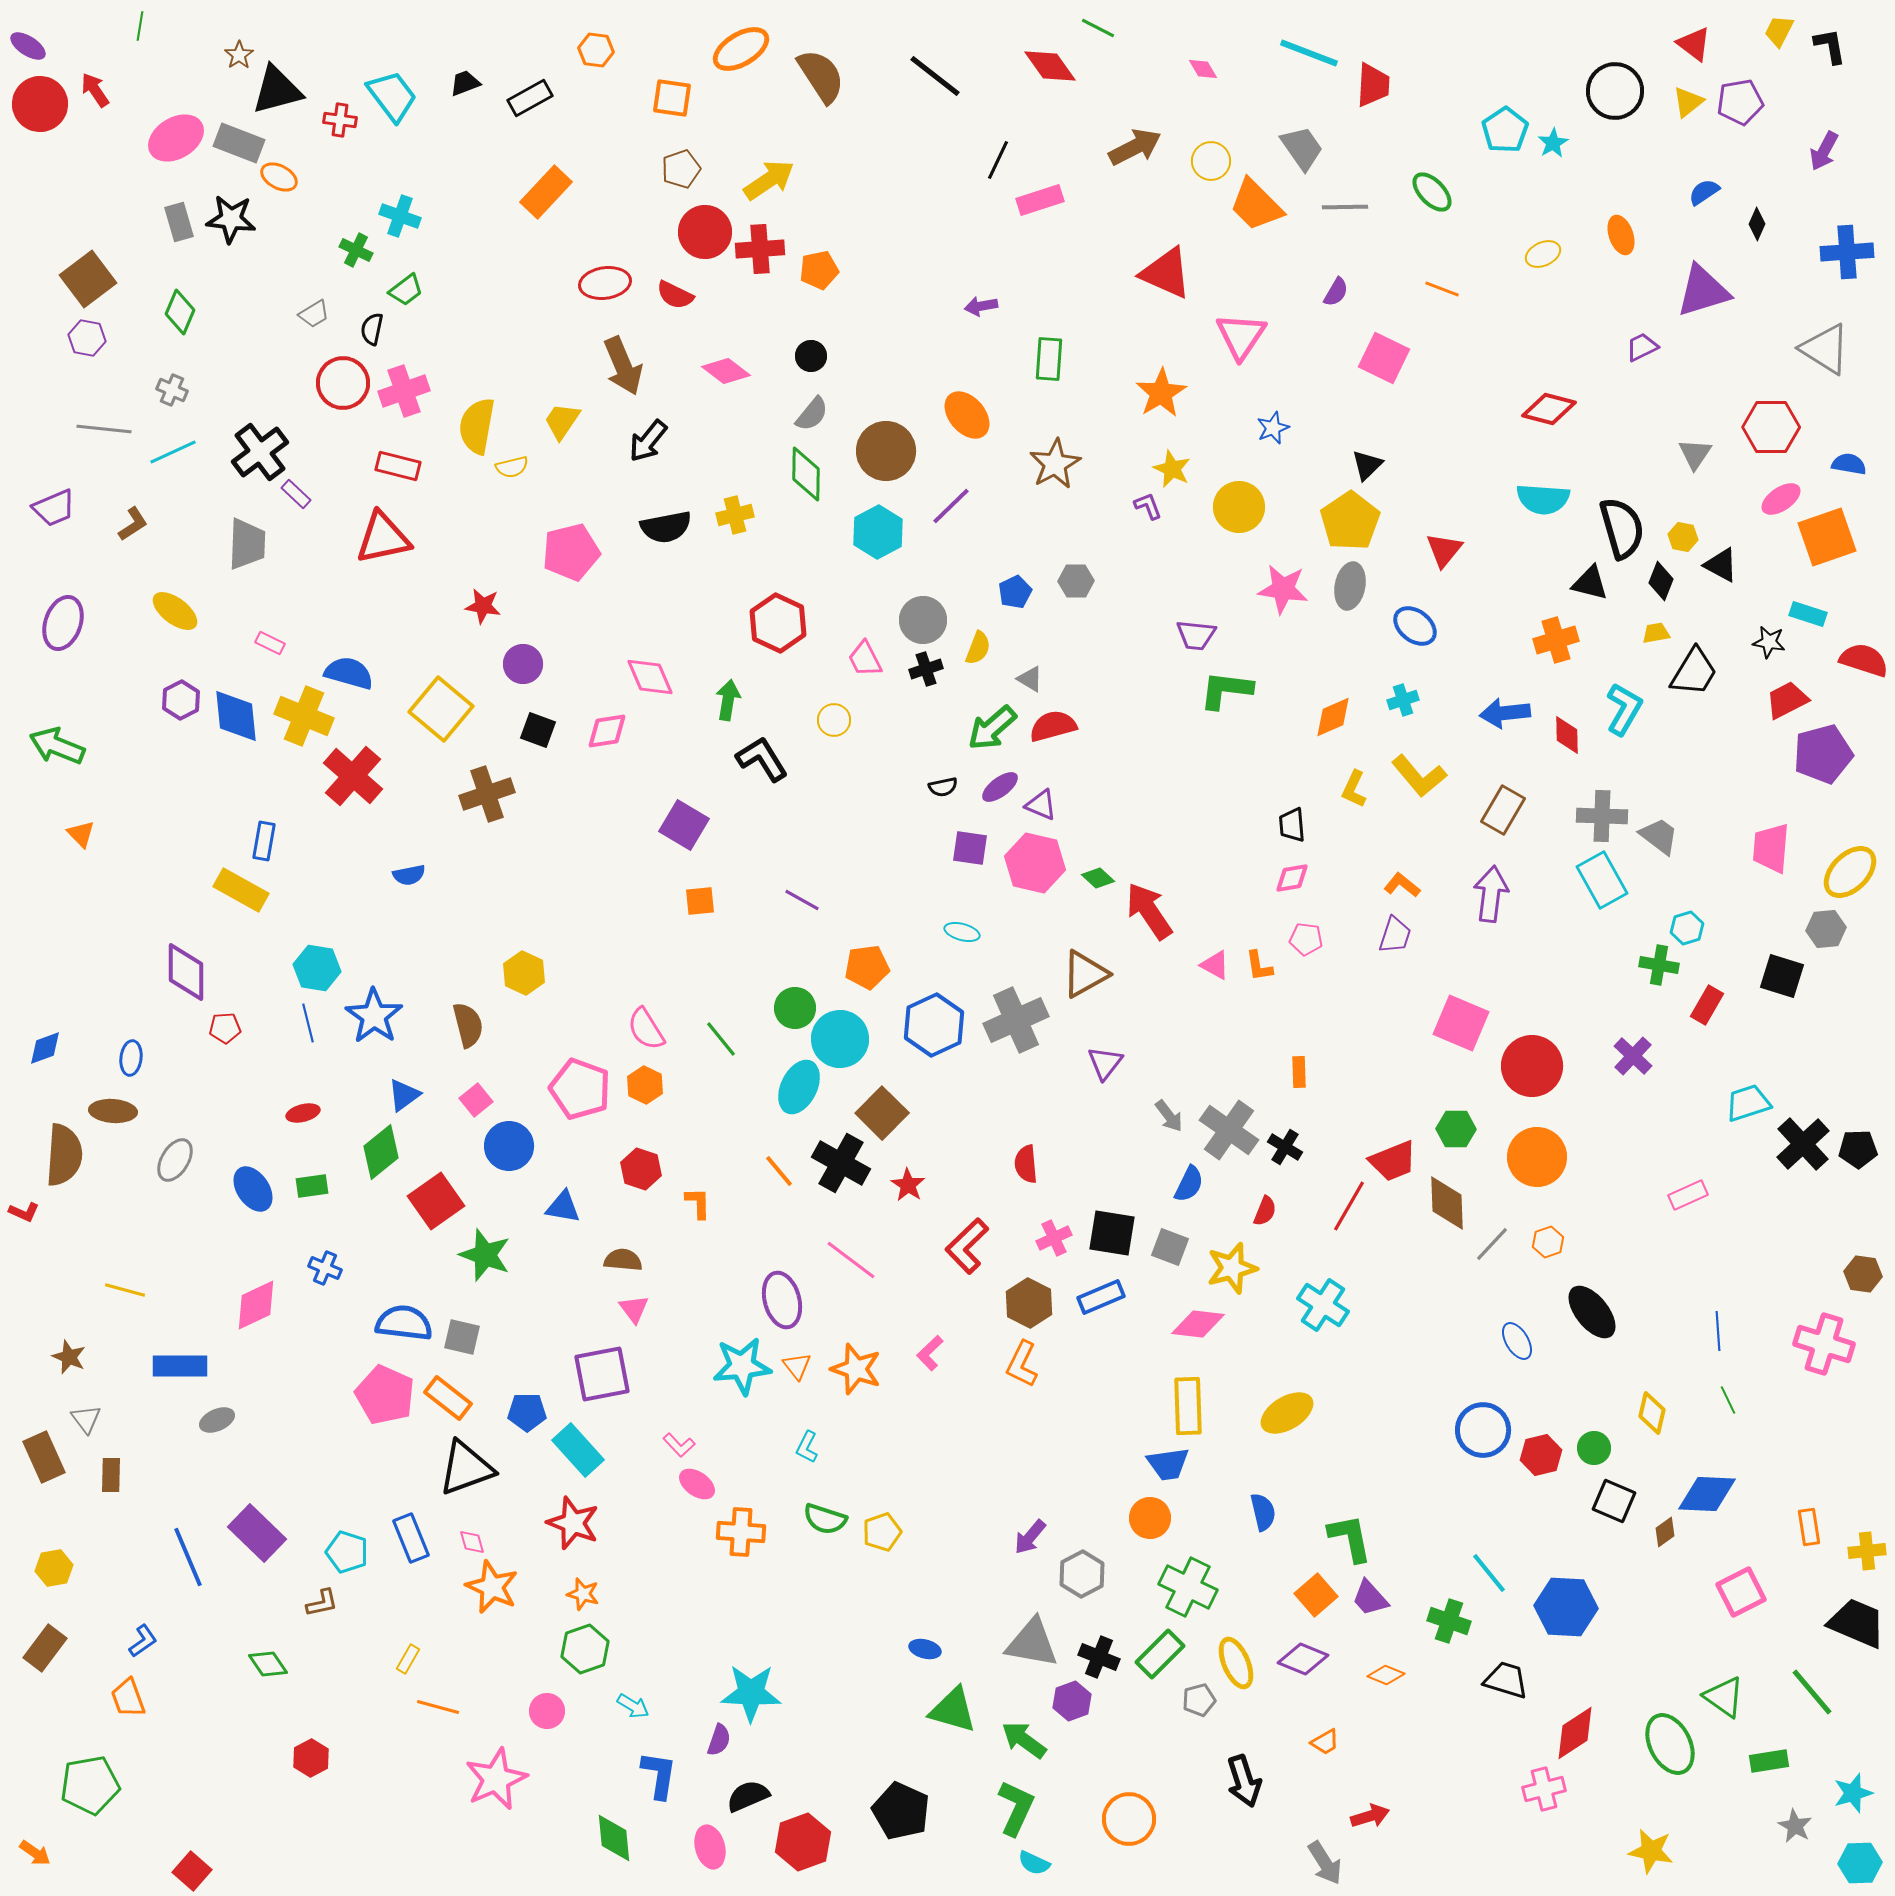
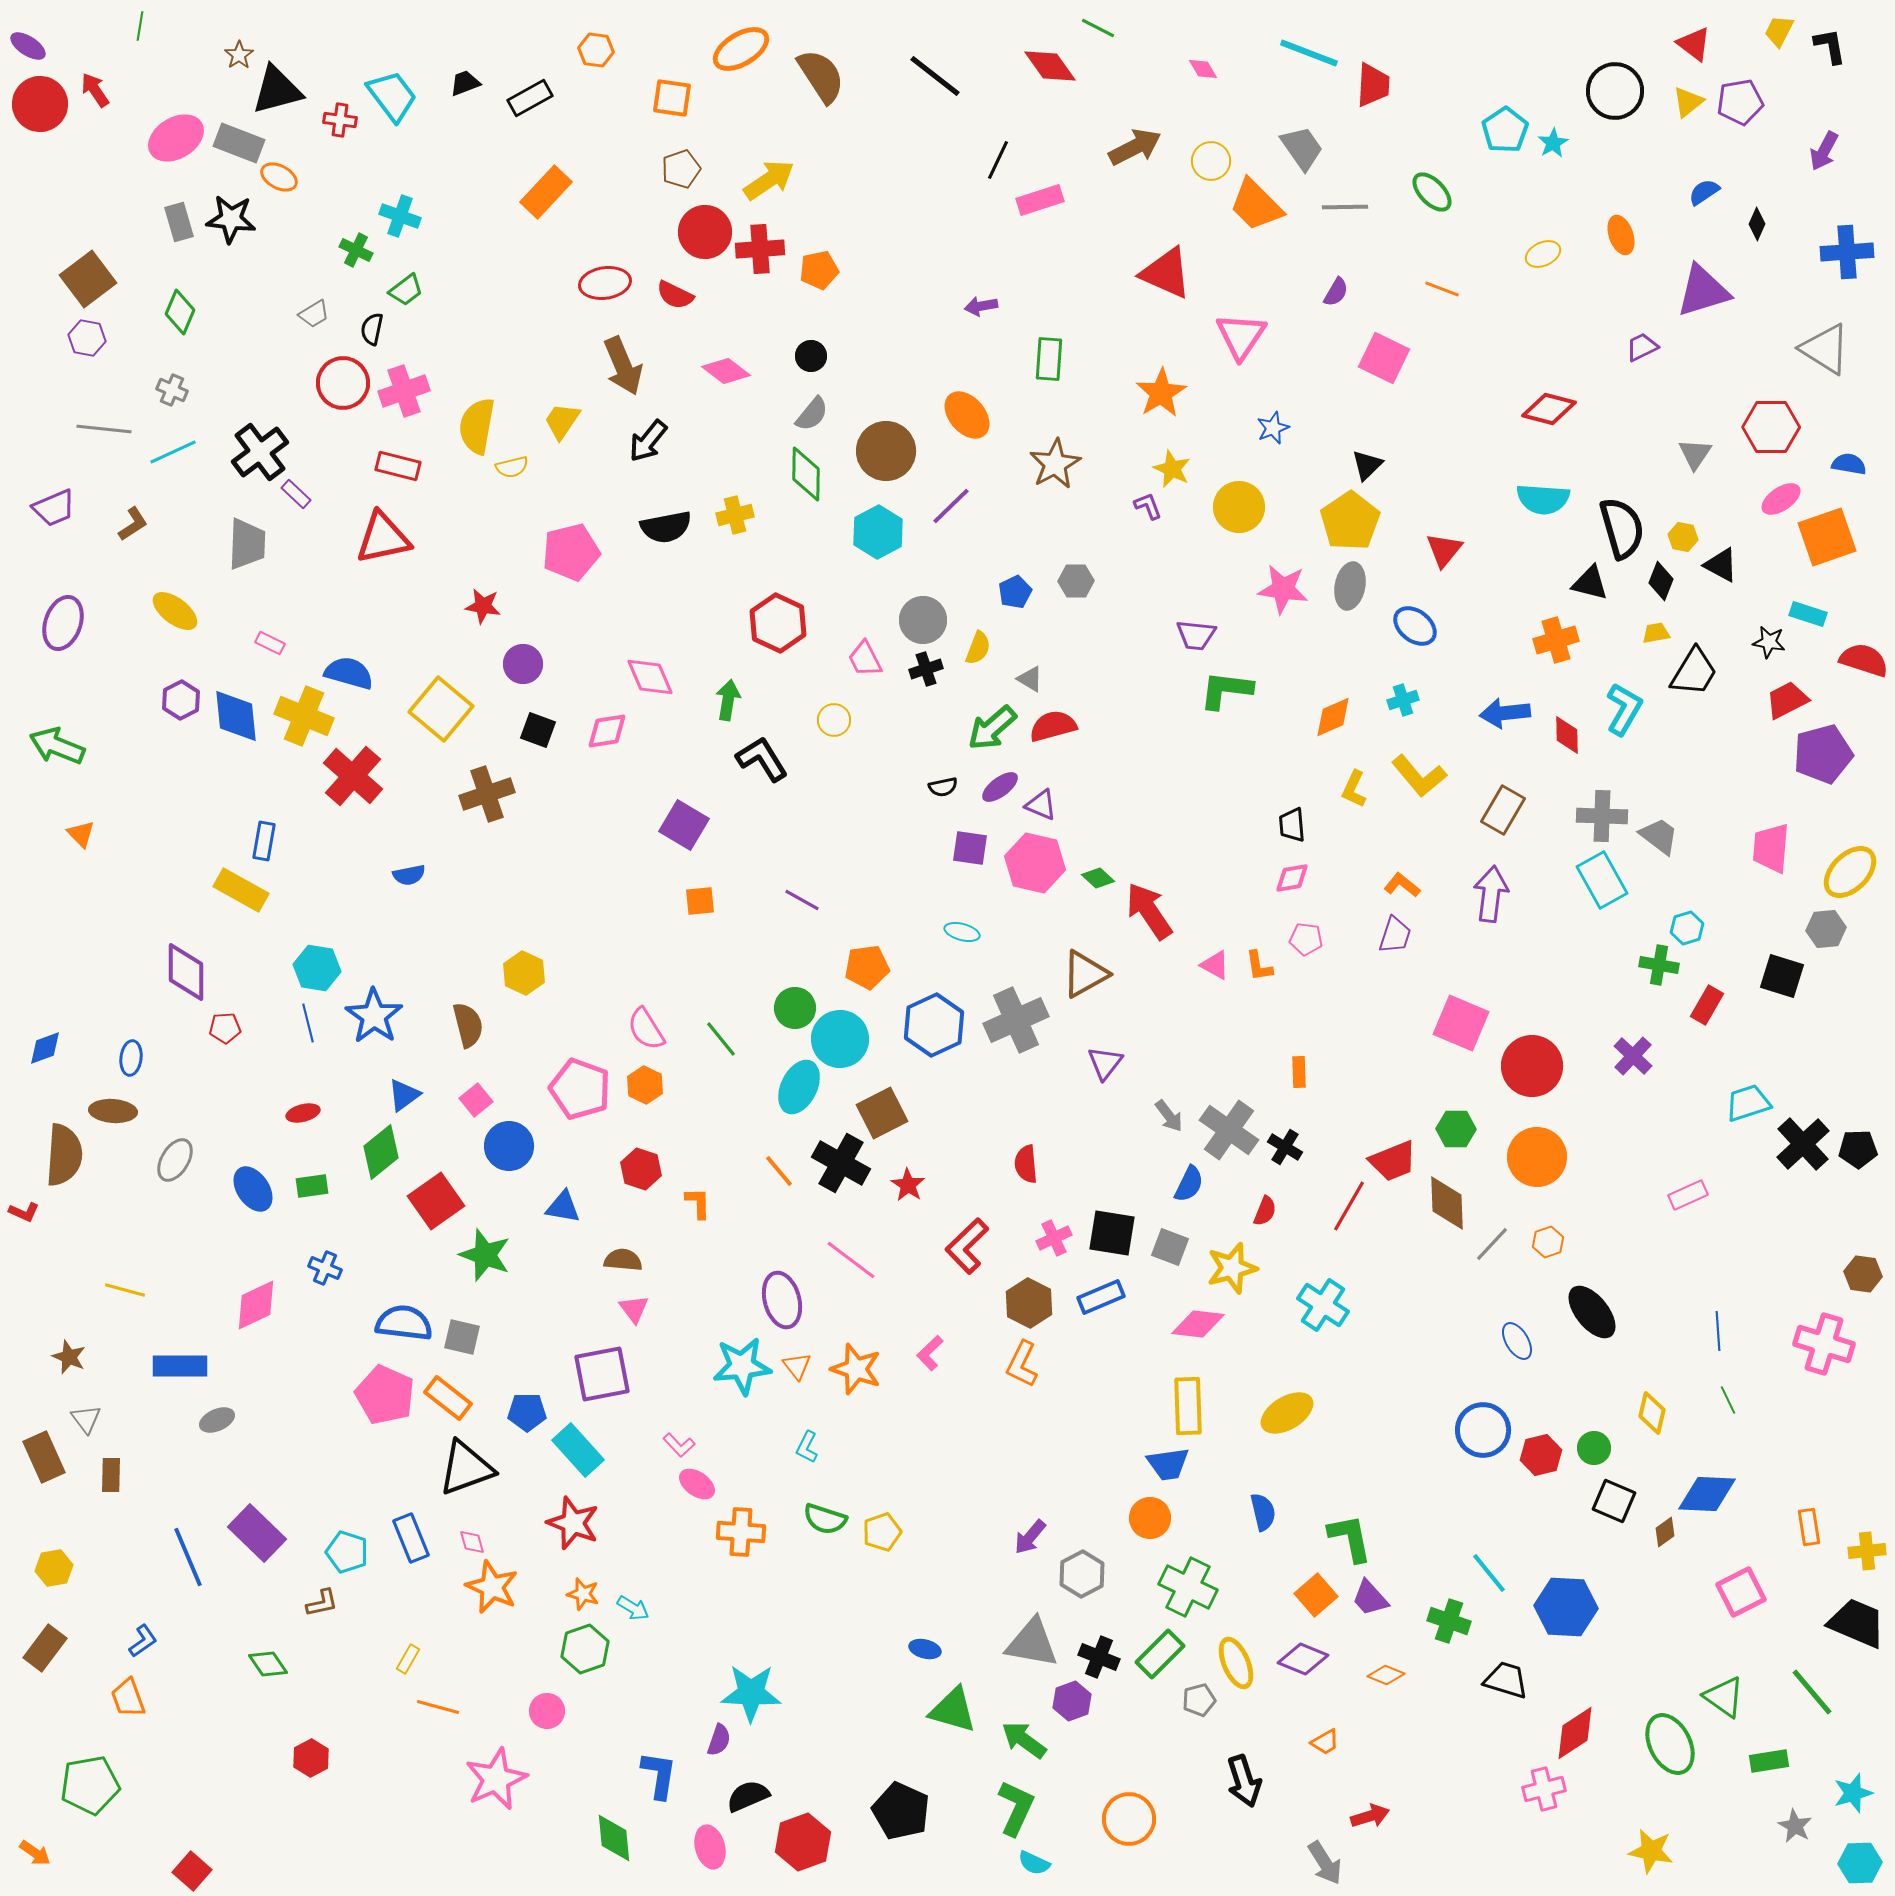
brown square at (882, 1113): rotated 18 degrees clockwise
cyan arrow at (633, 1706): moved 98 px up
